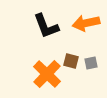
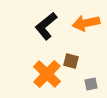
black L-shape: rotated 72 degrees clockwise
gray square: moved 21 px down
